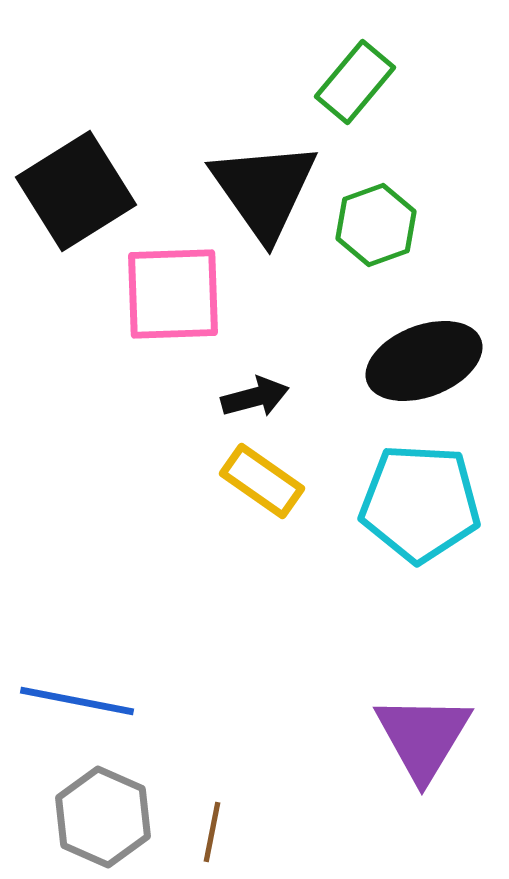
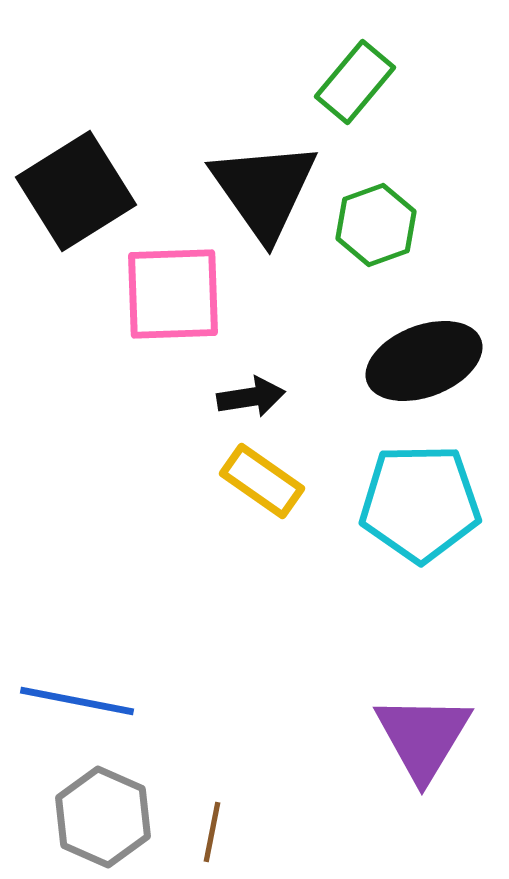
black arrow: moved 4 px left; rotated 6 degrees clockwise
cyan pentagon: rotated 4 degrees counterclockwise
